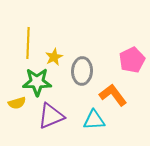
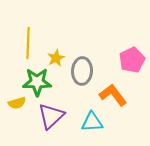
yellow star: moved 2 px right, 1 px down
purple triangle: rotated 20 degrees counterclockwise
cyan triangle: moved 2 px left, 2 px down
